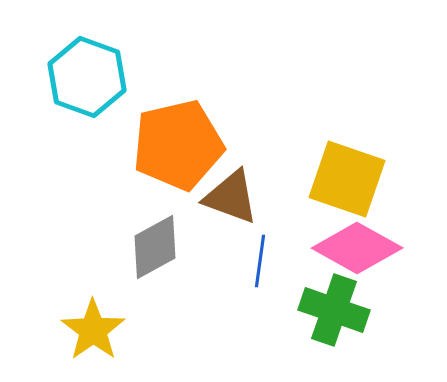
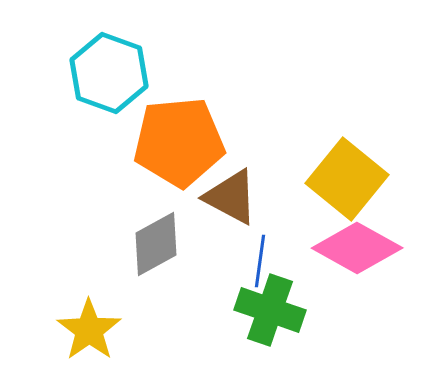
cyan hexagon: moved 22 px right, 4 px up
orange pentagon: moved 1 px right, 3 px up; rotated 8 degrees clockwise
yellow square: rotated 20 degrees clockwise
brown triangle: rotated 8 degrees clockwise
gray diamond: moved 1 px right, 3 px up
green cross: moved 64 px left
yellow star: moved 4 px left
